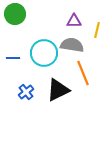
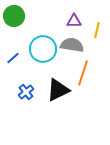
green circle: moved 1 px left, 2 px down
cyan circle: moved 1 px left, 4 px up
blue line: rotated 40 degrees counterclockwise
orange line: rotated 40 degrees clockwise
